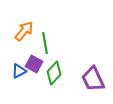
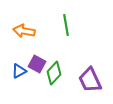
orange arrow: rotated 120 degrees counterclockwise
green line: moved 21 px right, 18 px up
purple square: moved 3 px right
purple trapezoid: moved 3 px left, 1 px down
